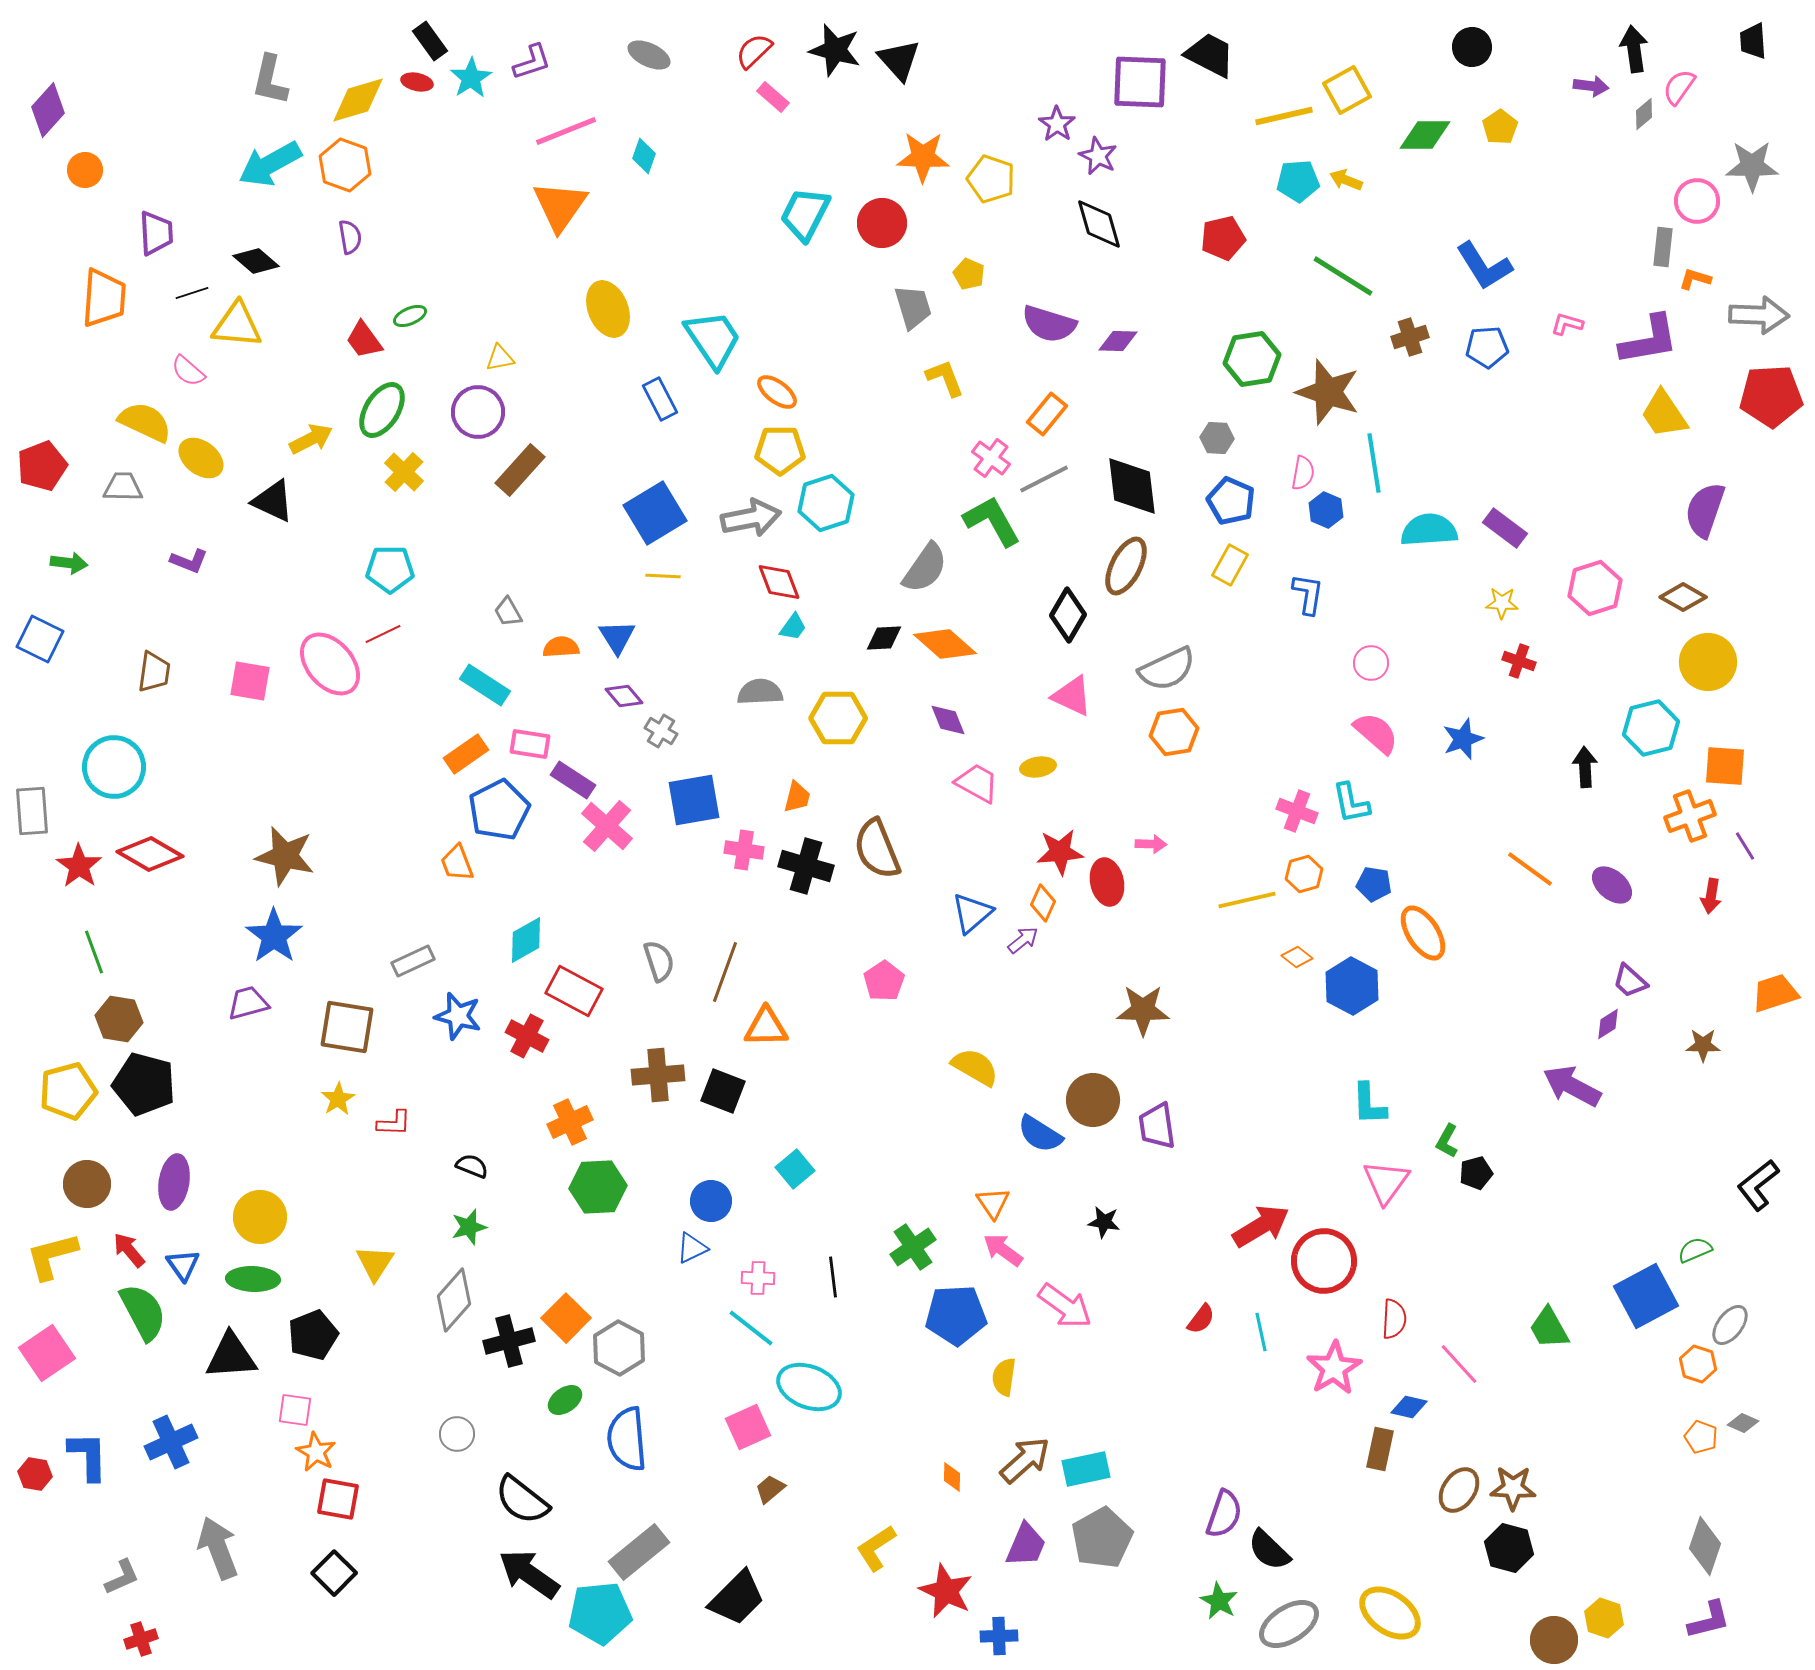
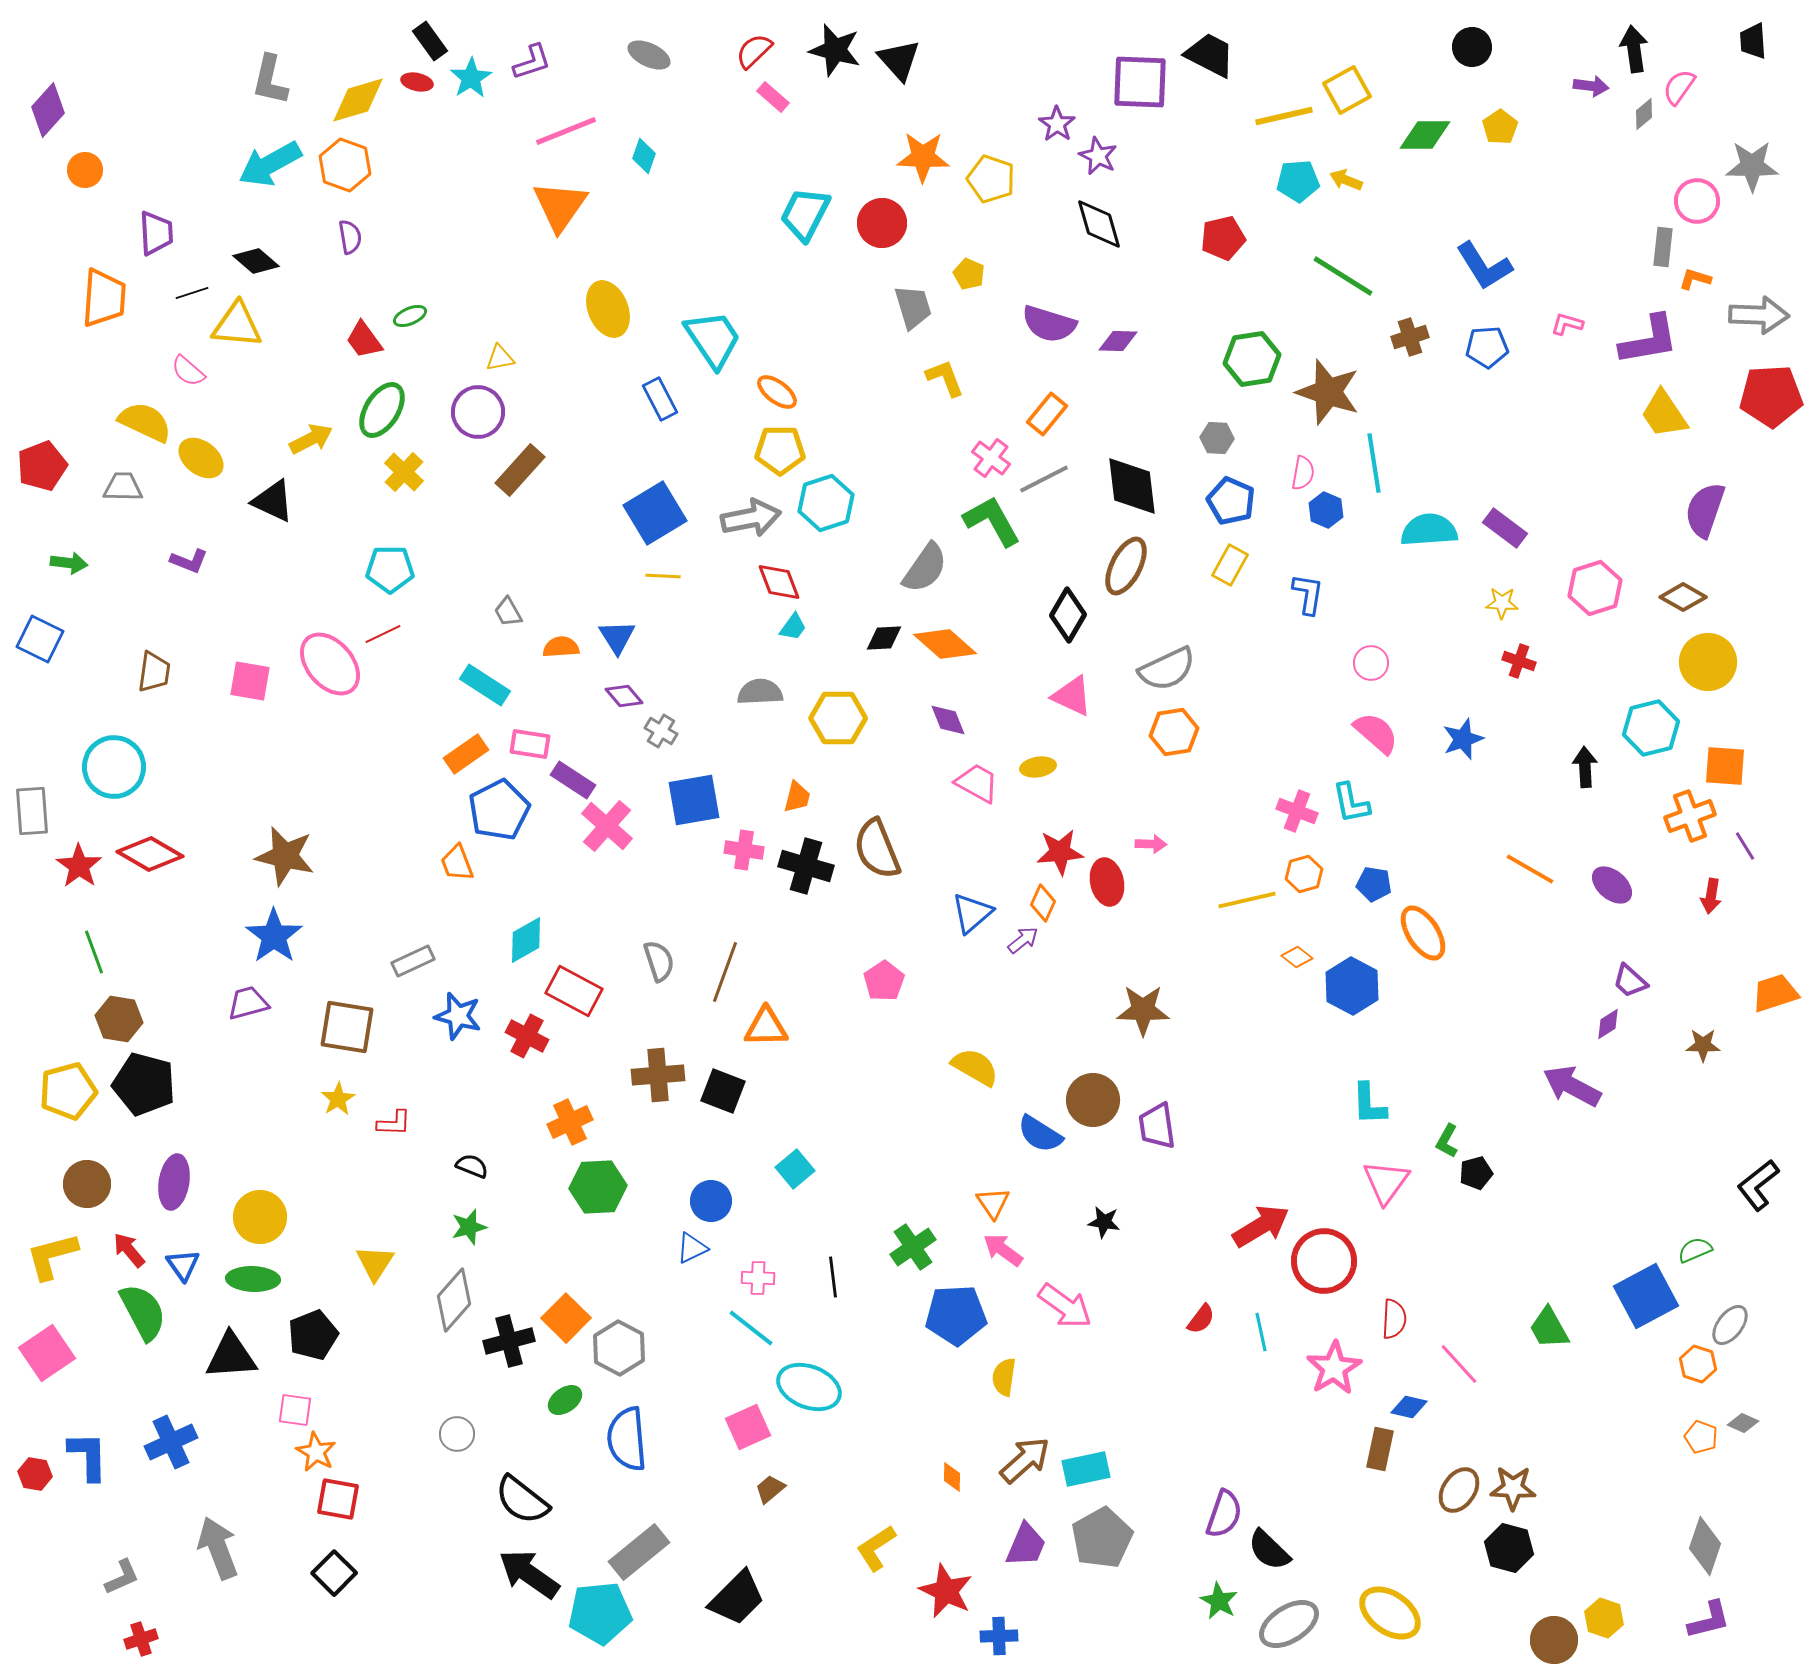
orange line at (1530, 869): rotated 6 degrees counterclockwise
